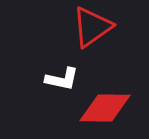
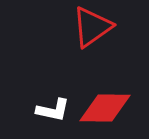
white L-shape: moved 9 px left, 31 px down
